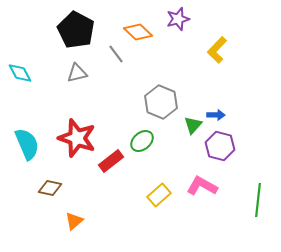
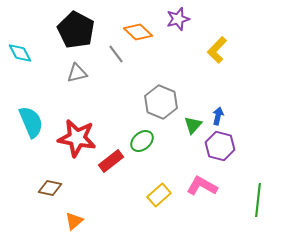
cyan diamond: moved 20 px up
blue arrow: moved 2 px right, 1 px down; rotated 78 degrees counterclockwise
red star: rotated 9 degrees counterclockwise
cyan semicircle: moved 4 px right, 22 px up
